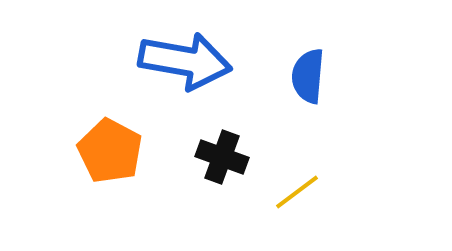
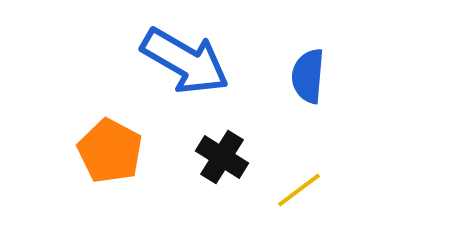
blue arrow: rotated 20 degrees clockwise
black cross: rotated 12 degrees clockwise
yellow line: moved 2 px right, 2 px up
